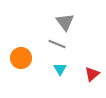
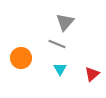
gray triangle: rotated 18 degrees clockwise
